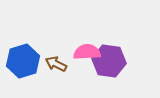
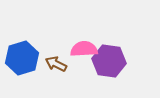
pink semicircle: moved 3 px left, 3 px up
blue hexagon: moved 1 px left, 3 px up
